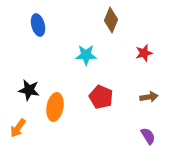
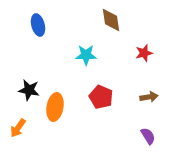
brown diamond: rotated 30 degrees counterclockwise
